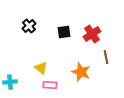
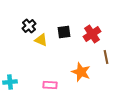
yellow triangle: moved 28 px up; rotated 16 degrees counterclockwise
